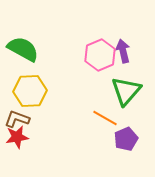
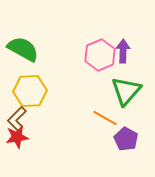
purple arrow: rotated 15 degrees clockwise
brown L-shape: rotated 65 degrees counterclockwise
purple pentagon: rotated 20 degrees counterclockwise
